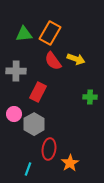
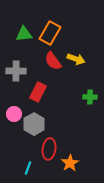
cyan line: moved 1 px up
